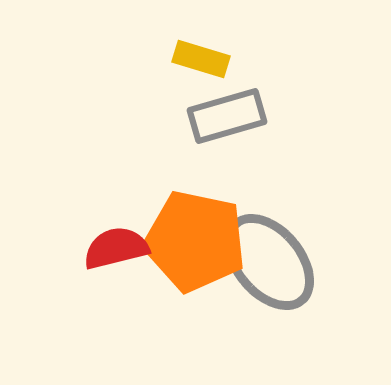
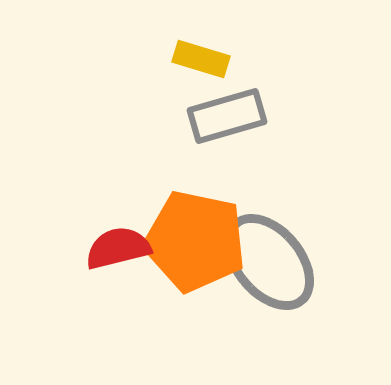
red semicircle: moved 2 px right
